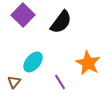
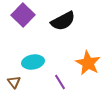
black semicircle: moved 2 px right, 1 px up; rotated 25 degrees clockwise
cyan ellipse: rotated 40 degrees clockwise
brown triangle: rotated 16 degrees counterclockwise
